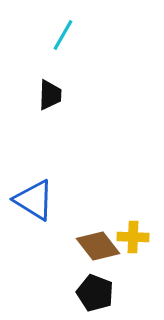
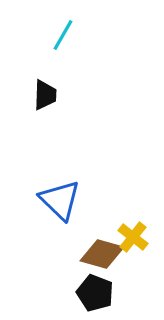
black trapezoid: moved 5 px left
blue triangle: moved 26 px right; rotated 12 degrees clockwise
yellow cross: rotated 36 degrees clockwise
brown diamond: moved 4 px right, 8 px down; rotated 36 degrees counterclockwise
